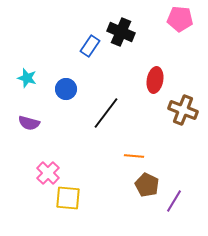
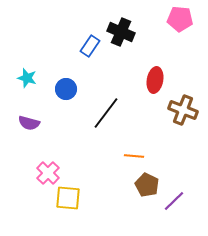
purple line: rotated 15 degrees clockwise
